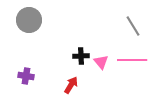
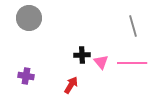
gray circle: moved 2 px up
gray line: rotated 15 degrees clockwise
black cross: moved 1 px right, 1 px up
pink line: moved 3 px down
